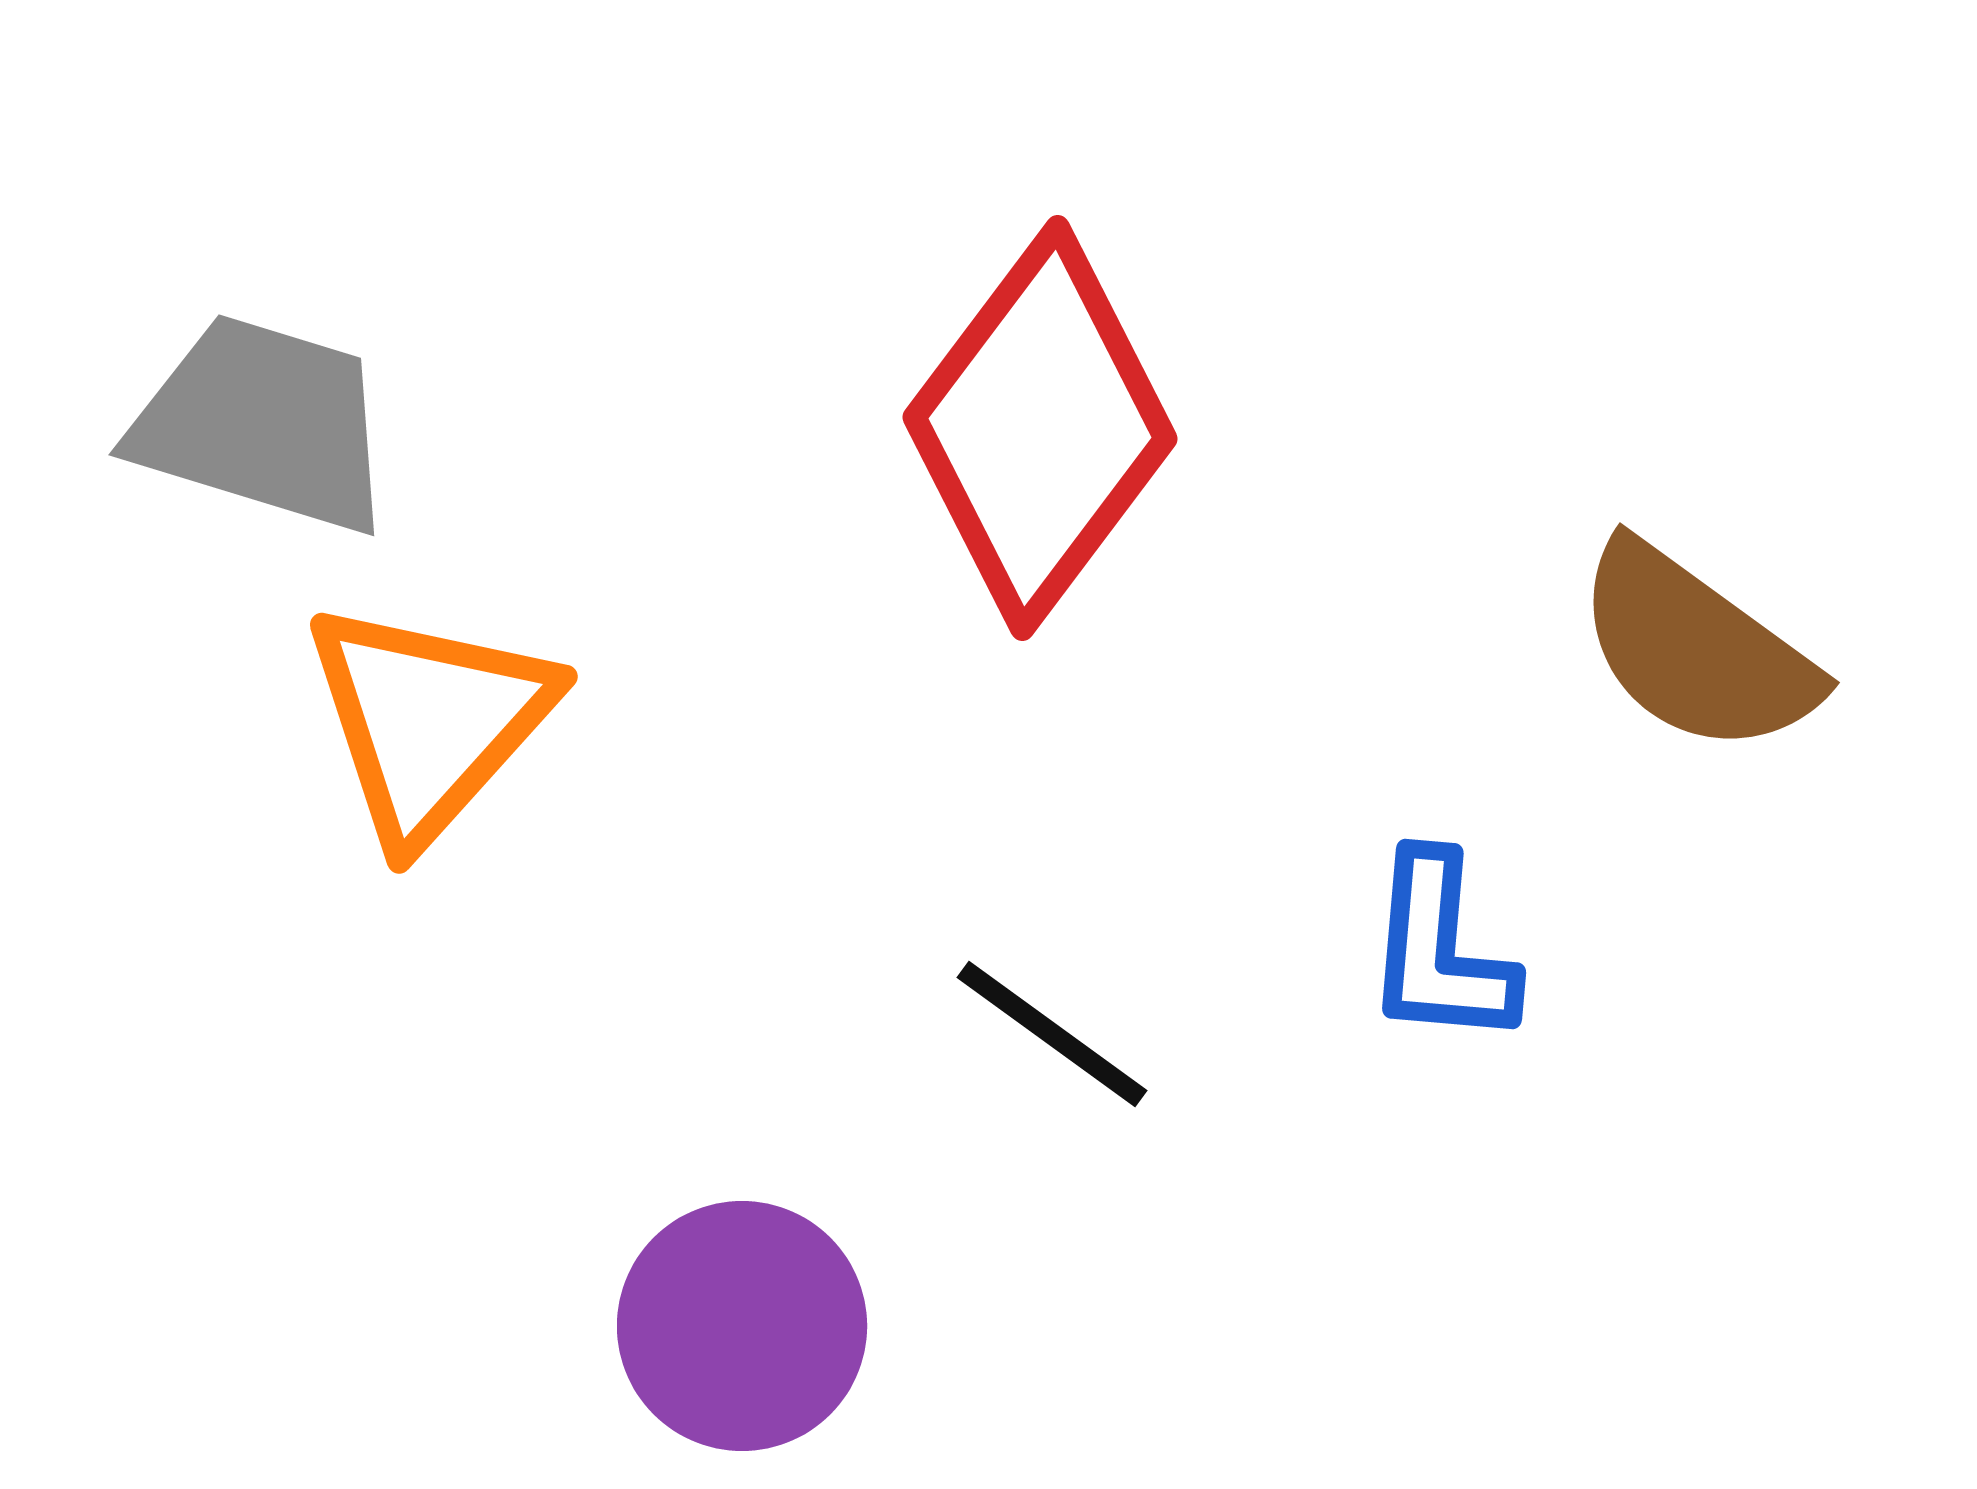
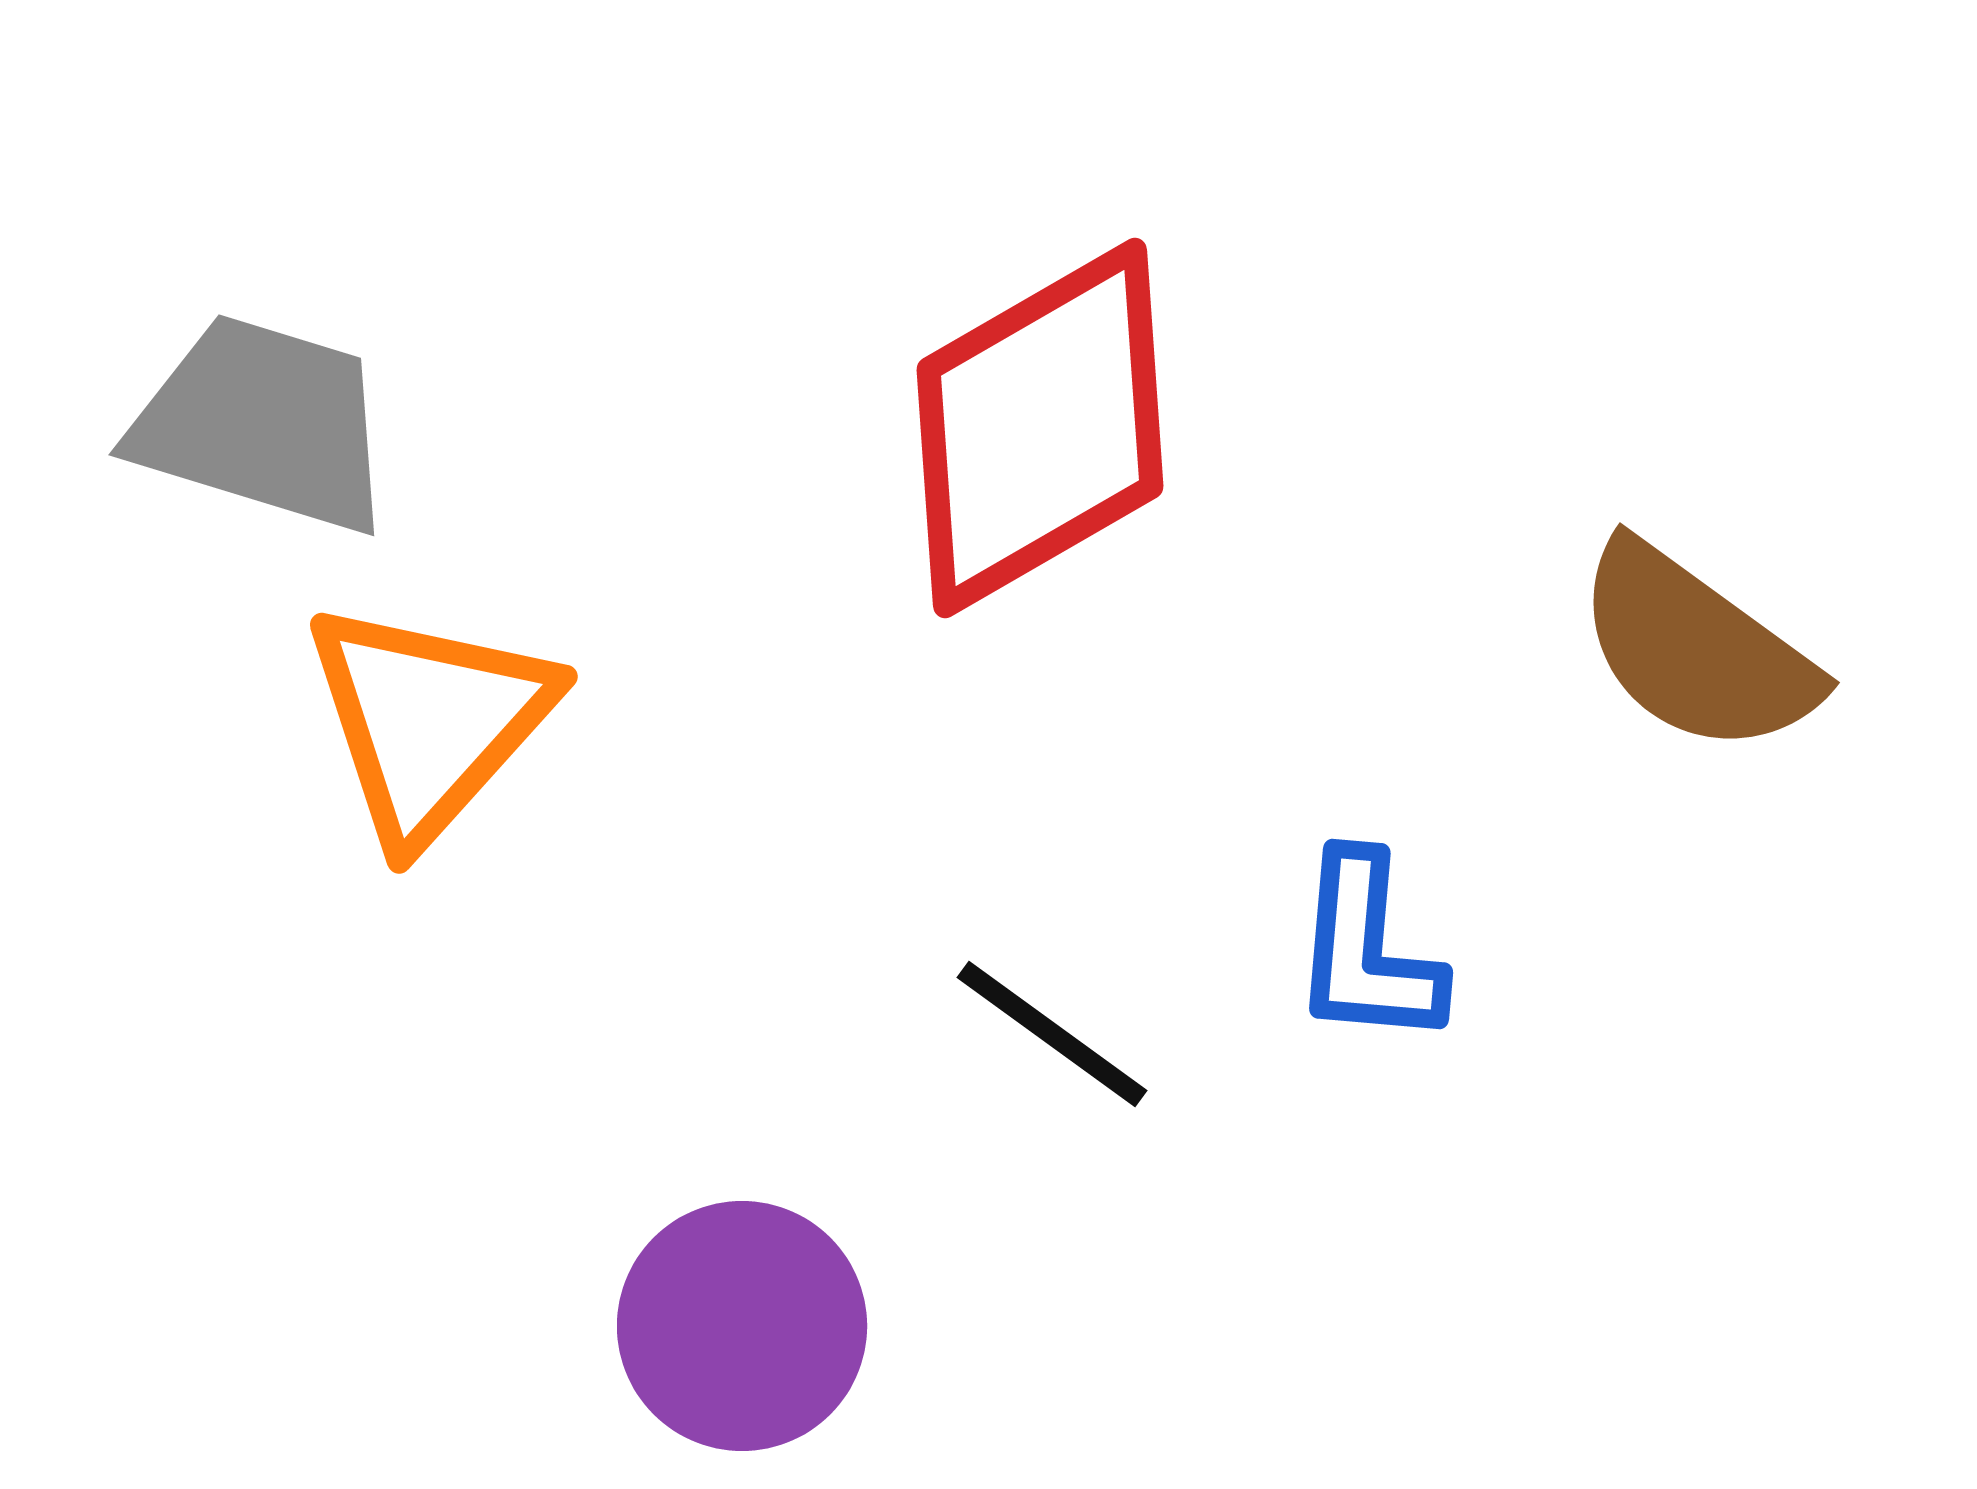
red diamond: rotated 23 degrees clockwise
blue L-shape: moved 73 px left
